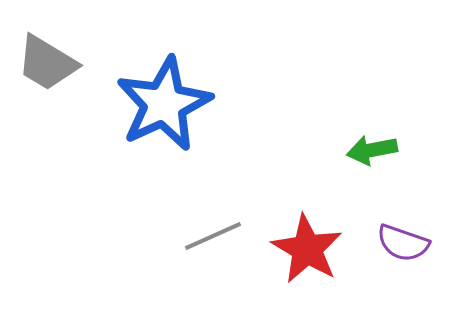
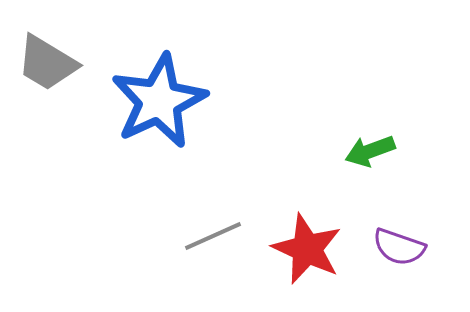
blue star: moved 5 px left, 3 px up
green arrow: moved 2 px left, 1 px down; rotated 9 degrees counterclockwise
purple semicircle: moved 4 px left, 4 px down
red star: rotated 6 degrees counterclockwise
